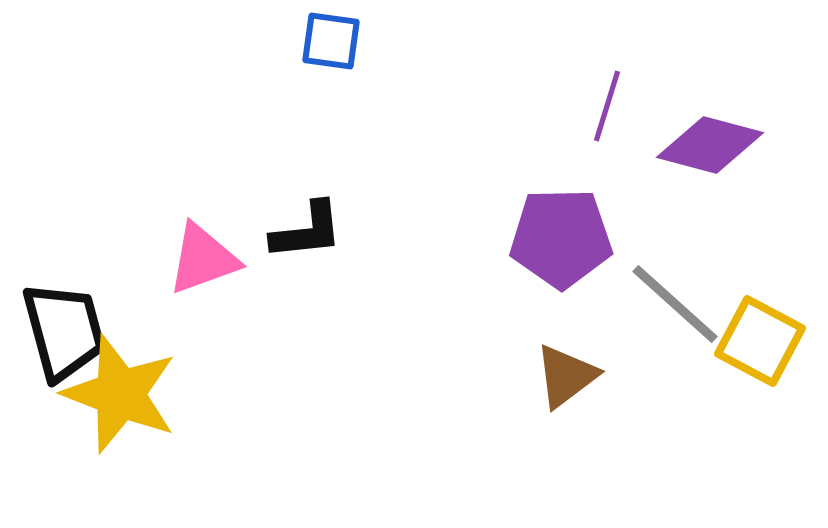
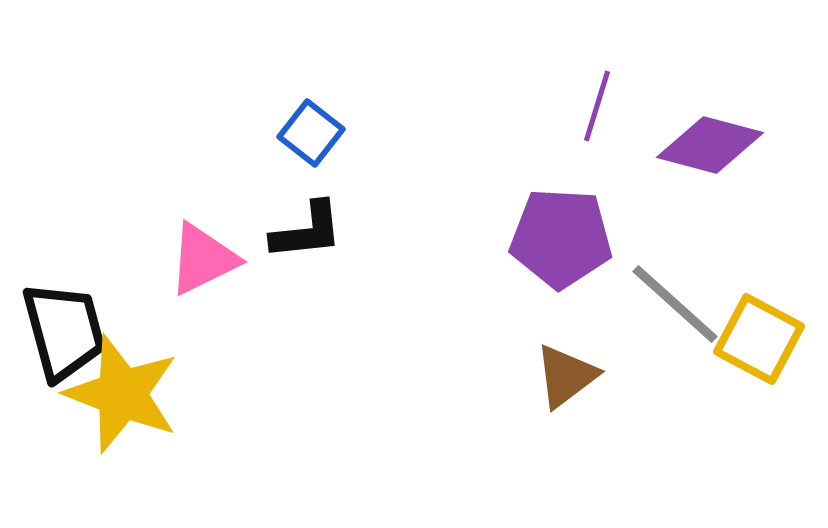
blue square: moved 20 px left, 92 px down; rotated 30 degrees clockwise
purple line: moved 10 px left
purple pentagon: rotated 4 degrees clockwise
pink triangle: rotated 6 degrees counterclockwise
yellow square: moved 1 px left, 2 px up
yellow star: moved 2 px right
